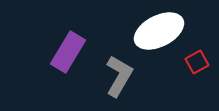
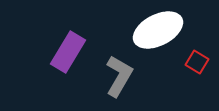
white ellipse: moved 1 px left, 1 px up
red square: rotated 30 degrees counterclockwise
